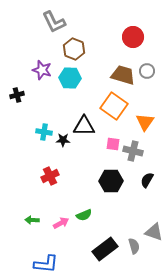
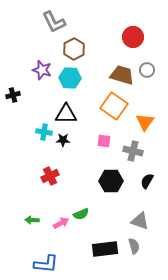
brown hexagon: rotated 10 degrees clockwise
gray circle: moved 1 px up
brown trapezoid: moved 1 px left
black cross: moved 4 px left
black triangle: moved 18 px left, 12 px up
pink square: moved 9 px left, 3 px up
black semicircle: moved 1 px down
green semicircle: moved 3 px left, 1 px up
gray triangle: moved 14 px left, 11 px up
black rectangle: rotated 30 degrees clockwise
